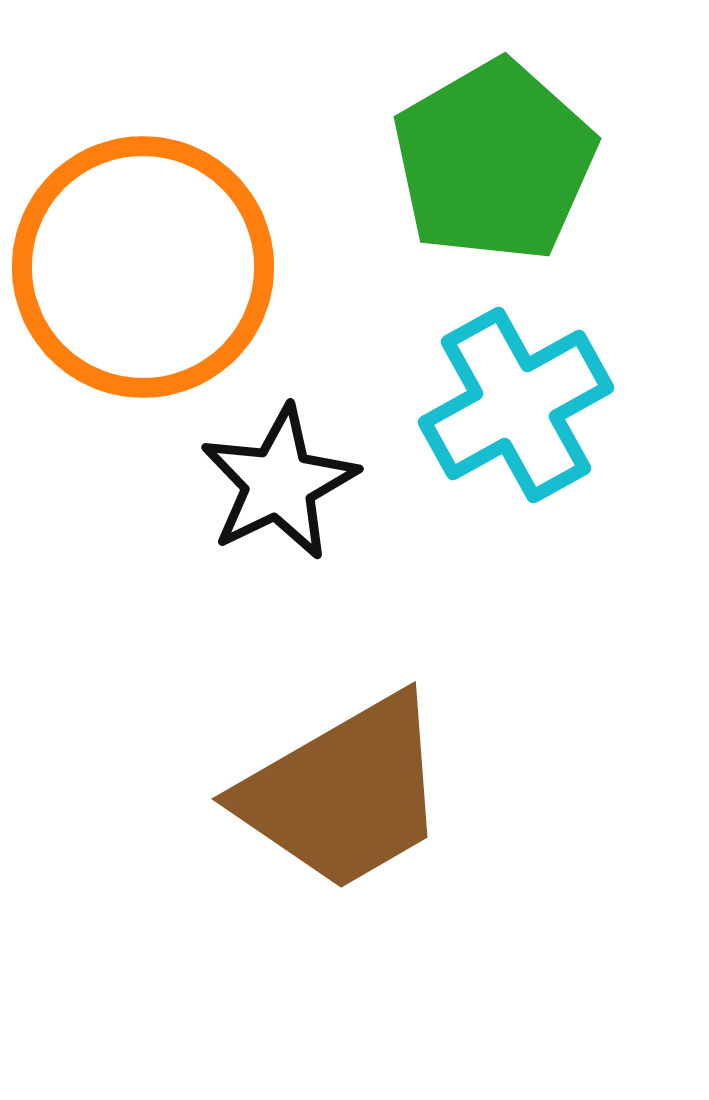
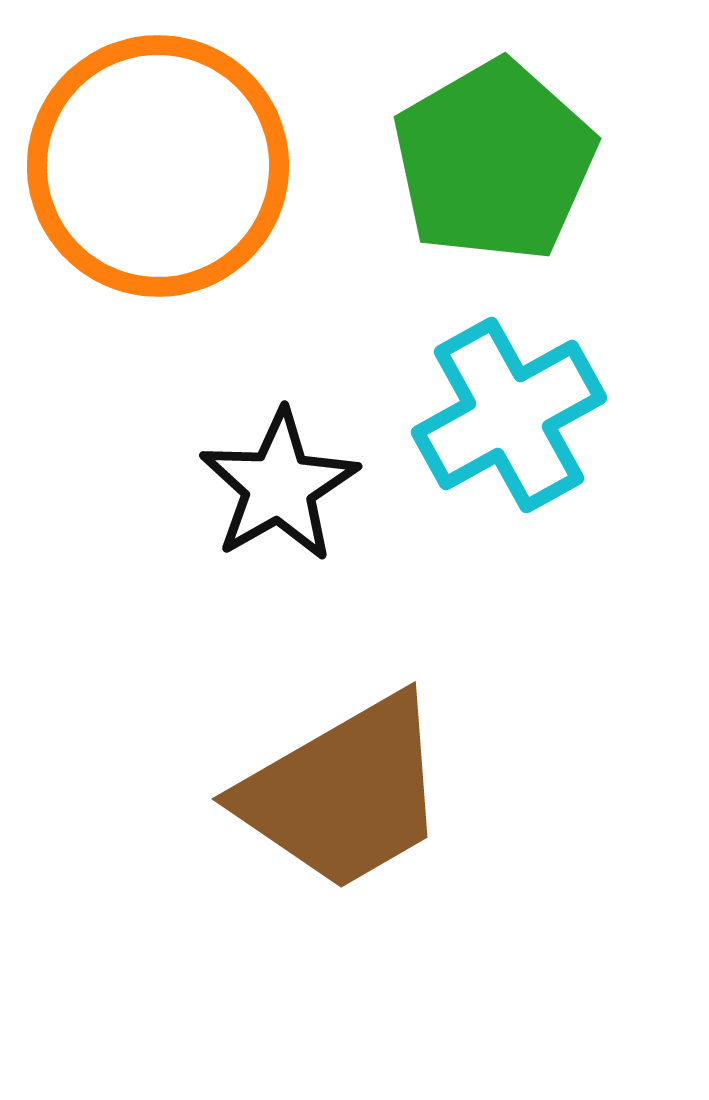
orange circle: moved 15 px right, 101 px up
cyan cross: moved 7 px left, 10 px down
black star: moved 3 px down; rotated 4 degrees counterclockwise
